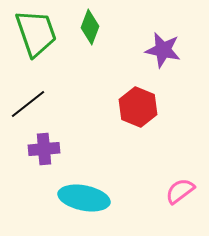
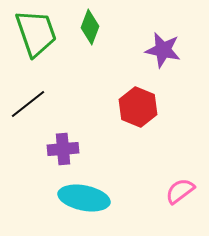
purple cross: moved 19 px right
